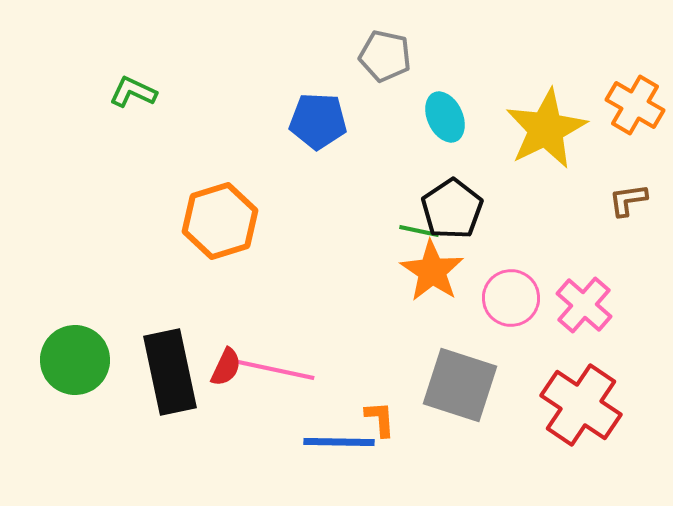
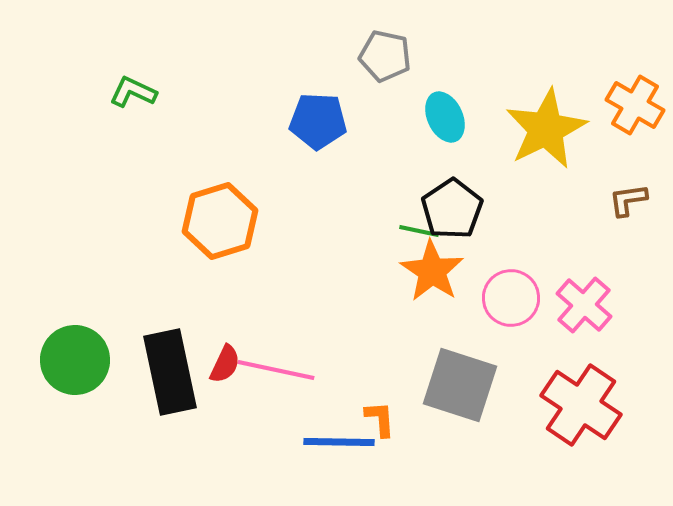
red semicircle: moved 1 px left, 3 px up
